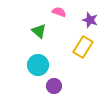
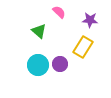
pink semicircle: rotated 24 degrees clockwise
purple star: rotated 14 degrees counterclockwise
purple circle: moved 6 px right, 22 px up
